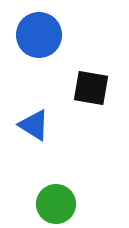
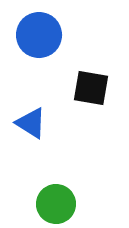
blue triangle: moved 3 px left, 2 px up
